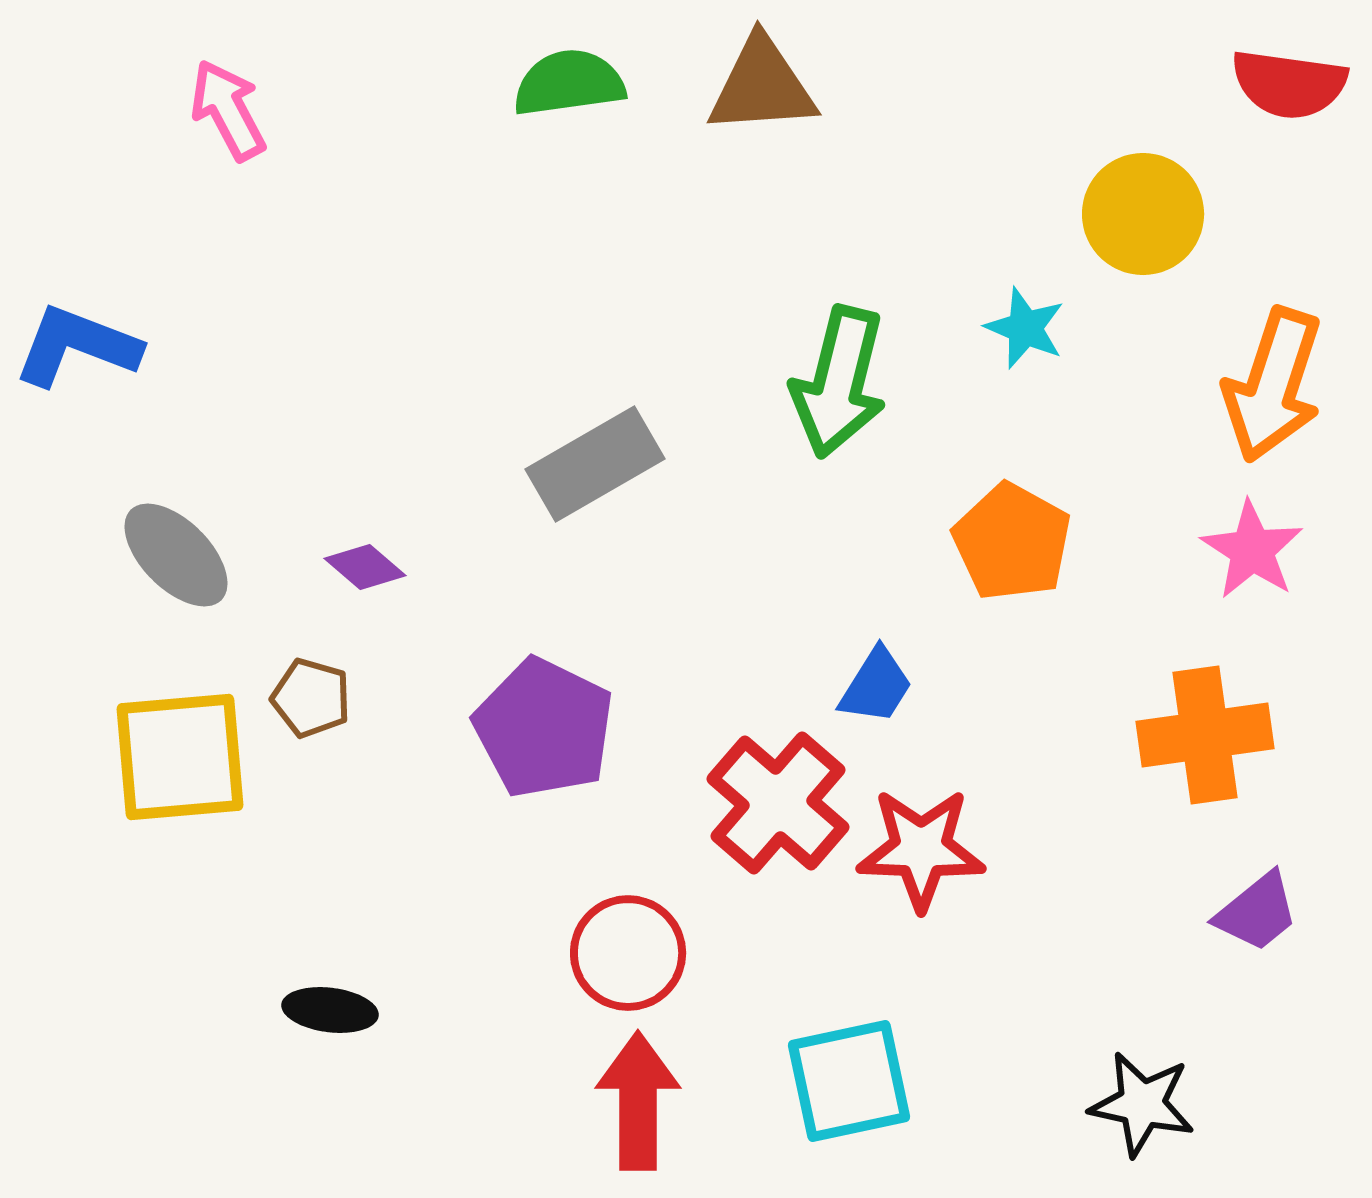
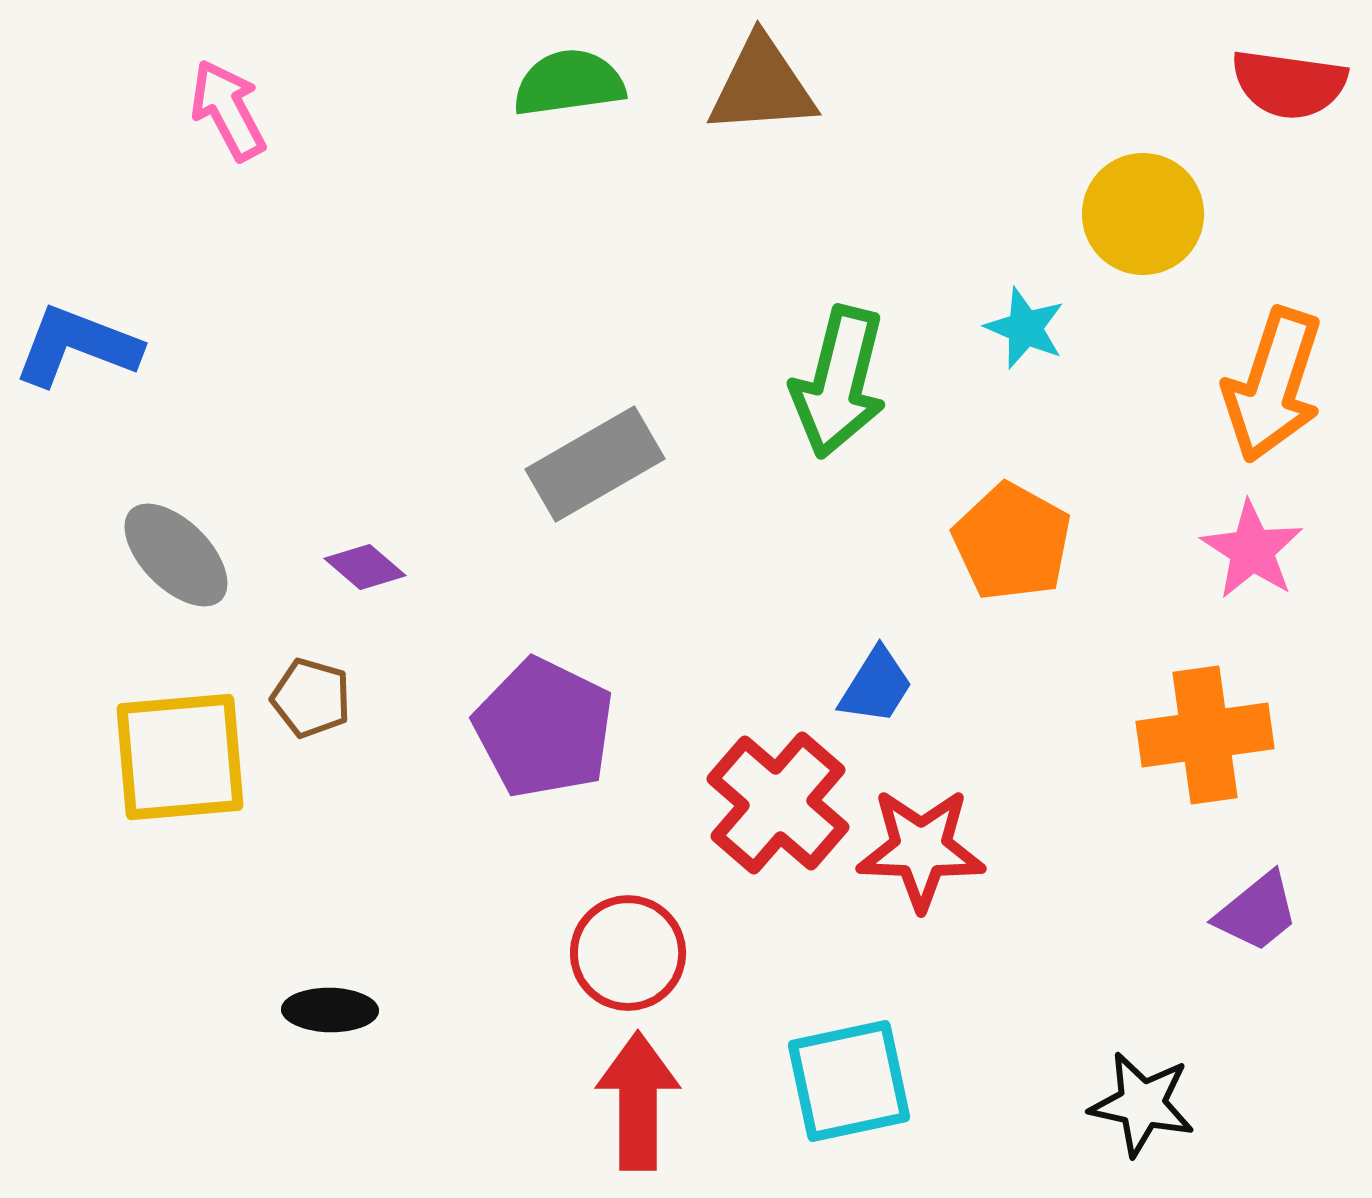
black ellipse: rotated 6 degrees counterclockwise
